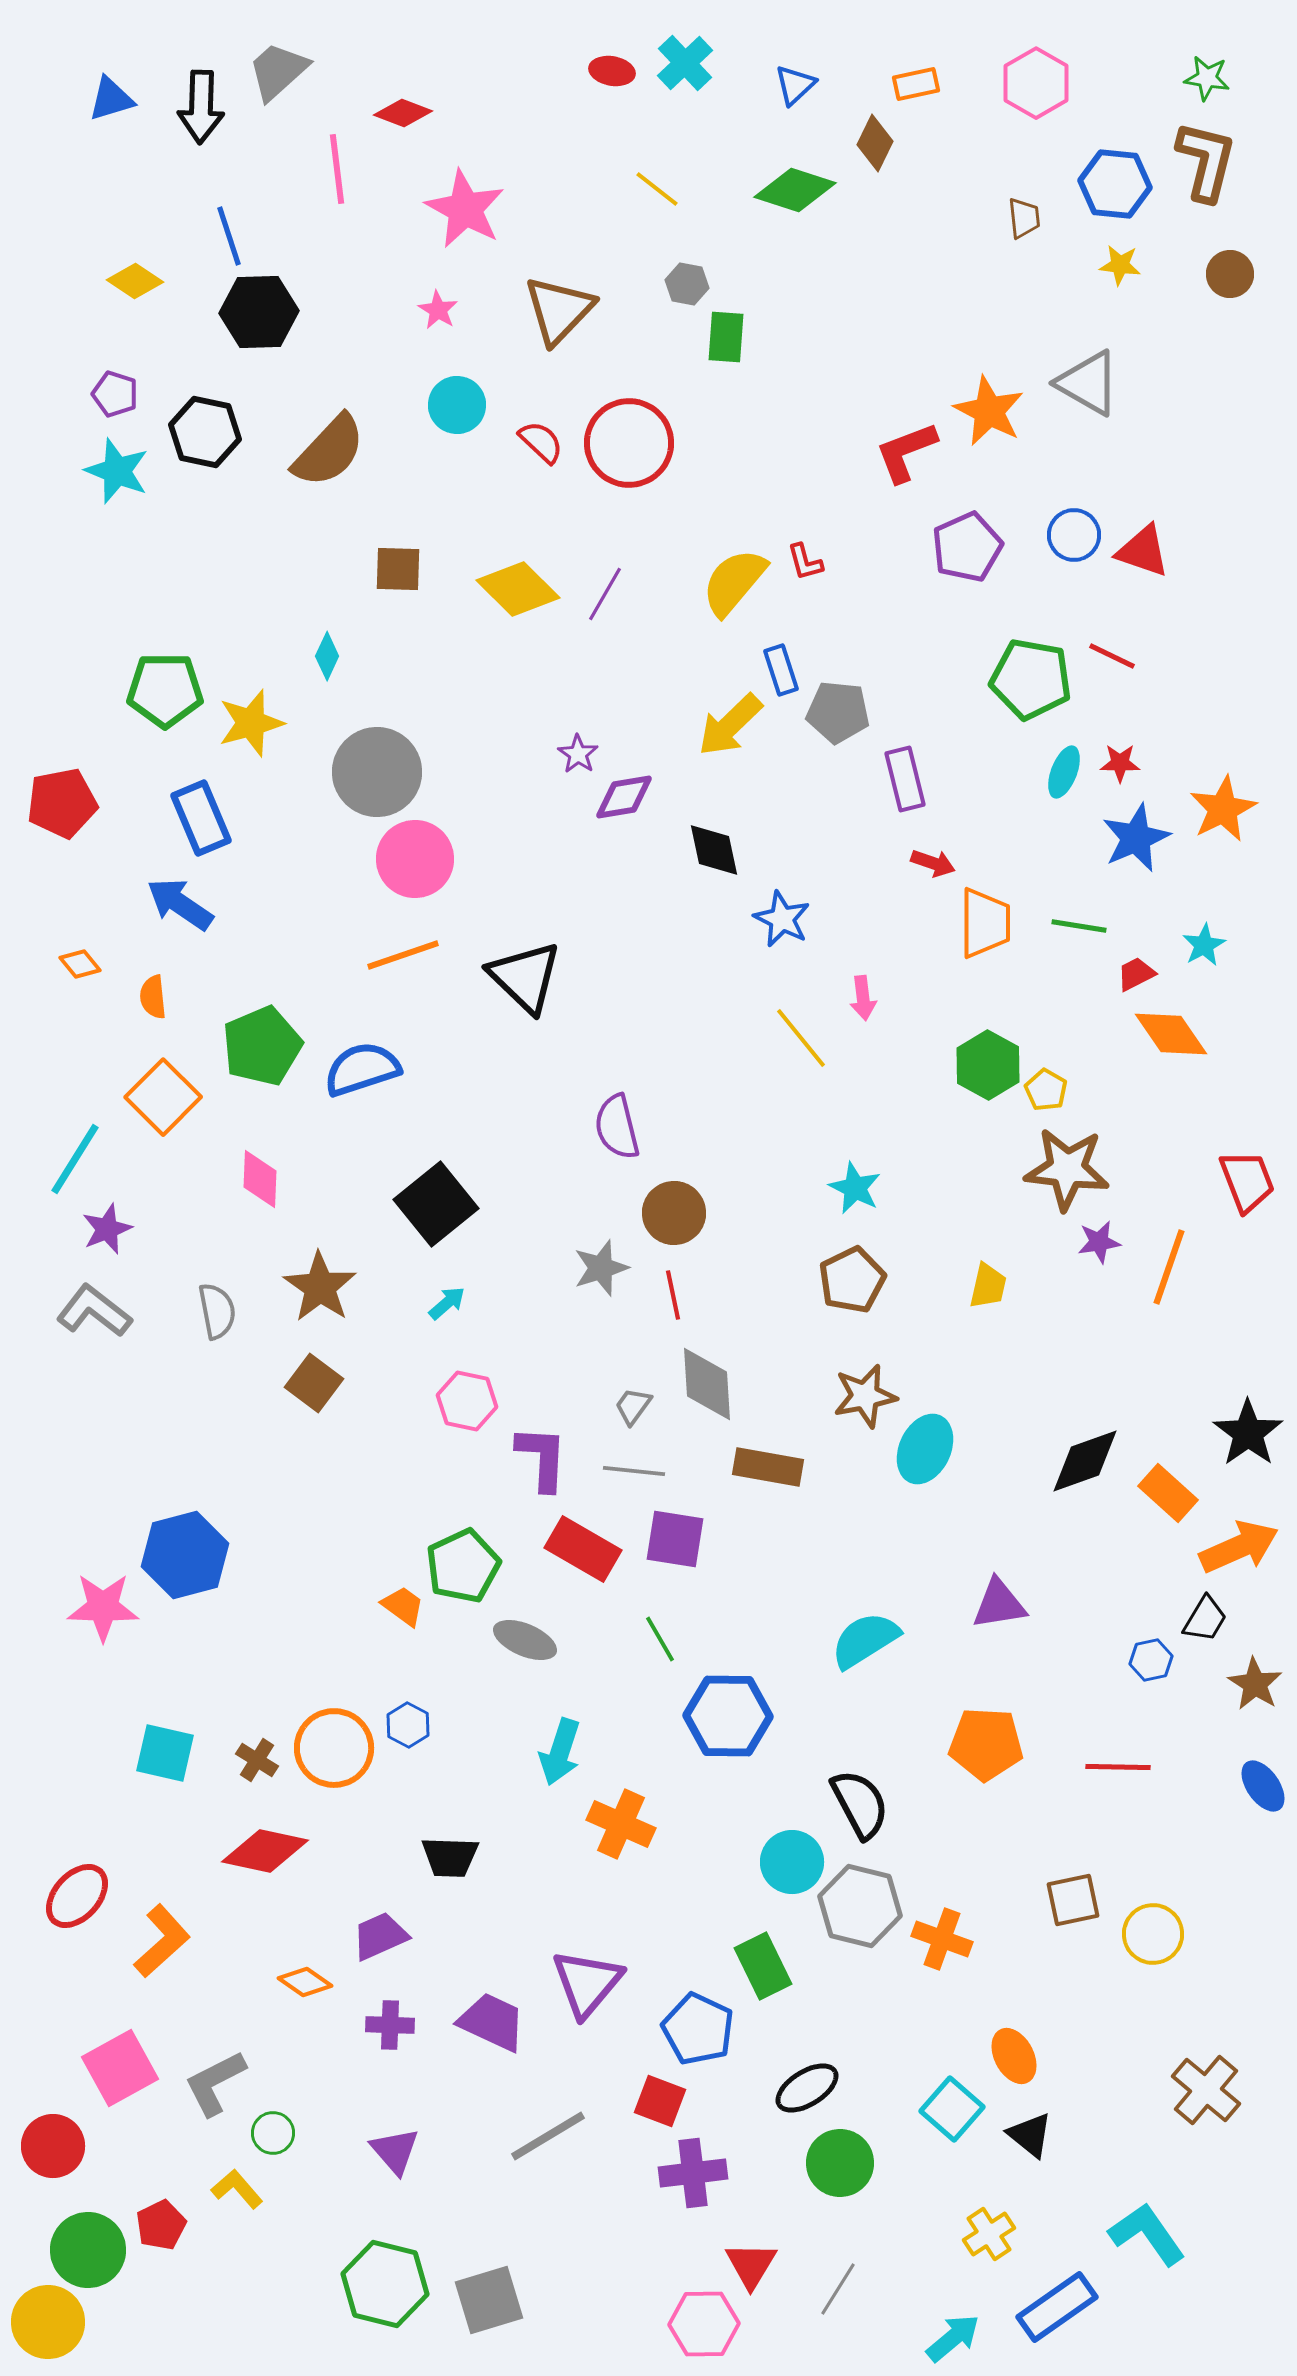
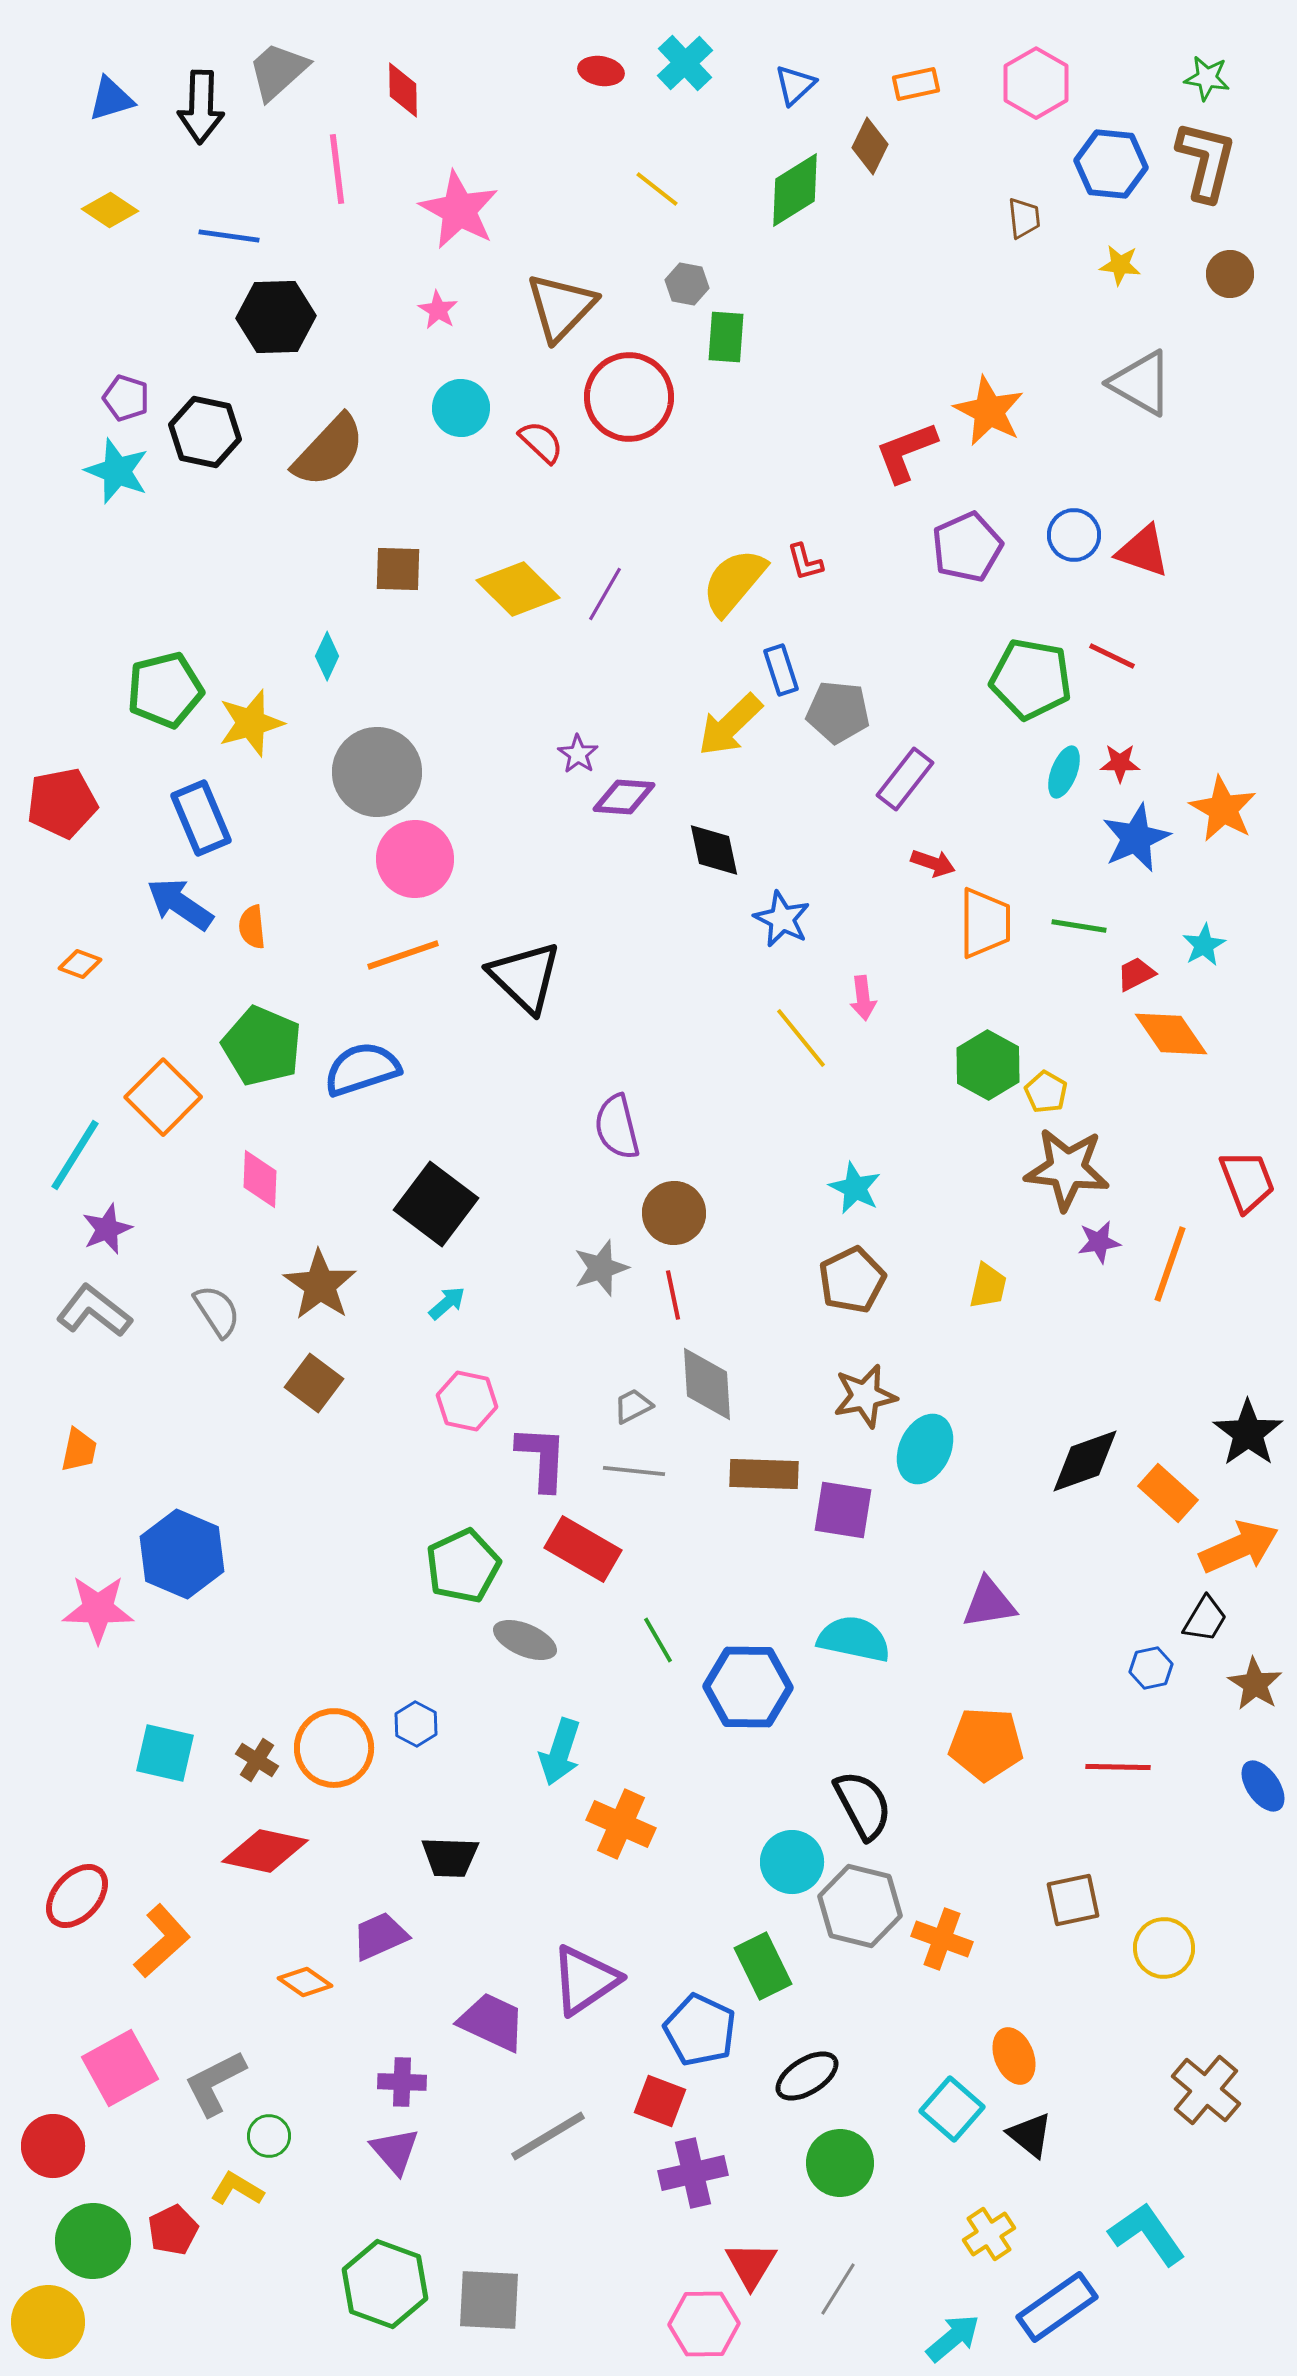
red ellipse at (612, 71): moved 11 px left
red diamond at (403, 113): moved 23 px up; rotated 68 degrees clockwise
brown diamond at (875, 143): moved 5 px left, 3 px down
blue hexagon at (1115, 184): moved 4 px left, 20 px up
green diamond at (795, 190): rotated 50 degrees counterclockwise
pink star at (465, 209): moved 6 px left, 1 px down
blue line at (229, 236): rotated 64 degrees counterclockwise
yellow diamond at (135, 281): moved 25 px left, 71 px up
brown triangle at (559, 310): moved 2 px right, 3 px up
black hexagon at (259, 312): moved 17 px right, 5 px down
gray triangle at (1088, 383): moved 53 px right
purple pentagon at (115, 394): moved 11 px right, 4 px down
cyan circle at (457, 405): moved 4 px right, 3 px down
red circle at (629, 443): moved 46 px up
green pentagon at (165, 690): rotated 14 degrees counterclockwise
purple rectangle at (905, 779): rotated 52 degrees clockwise
purple diamond at (624, 797): rotated 14 degrees clockwise
orange star at (1223, 809): rotated 16 degrees counterclockwise
orange diamond at (80, 964): rotated 30 degrees counterclockwise
orange semicircle at (153, 997): moved 99 px right, 70 px up
green pentagon at (262, 1046): rotated 26 degrees counterclockwise
yellow pentagon at (1046, 1090): moved 2 px down
cyan line at (75, 1159): moved 4 px up
black square at (436, 1204): rotated 14 degrees counterclockwise
orange line at (1169, 1267): moved 1 px right, 3 px up
brown star at (320, 1287): moved 2 px up
gray semicircle at (217, 1311): rotated 22 degrees counterclockwise
gray trapezoid at (633, 1406): rotated 27 degrees clockwise
brown rectangle at (768, 1467): moved 4 px left, 7 px down; rotated 8 degrees counterclockwise
purple square at (675, 1539): moved 168 px right, 29 px up
blue hexagon at (185, 1555): moved 3 px left, 1 px up; rotated 22 degrees counterclockwise
purple triangle at (999, 1604): moved 10 px left, 1 px up
orange trapezoid at (403, 1606): moved 324 px left, 156 px up; rotated 66 degrees clockwise
pink star at (103, 1607): moved 5 px left, 2 px down
green line at (660, 1639): moved 2 px left, 1 px down
cyan semicircle at (865, 1640): moved 11 px left, 1 px up; rotated 44 degrees clockwise
blue hexagon at (1151, 1660): moved 8 px down
blue hexagon at (728, 1716): moved 20 px right, 29 px up
blue hexagon at (408, 1725): moved 8 px right, 1 px up
black semicircle at (860, 1804): moved 3 px right, 1 px down
yellow circle at (1153, 1934): moved 11 px right, 14 px down
purple triangle at (587, 1983): moved 2 px left, 3 px up; rotated 16 degrees clockwise
purple cross at (390, 2025): moved 12 px right, 57 px down
blue pentagon at (698, 2029): moved 2 px right, 1 px down
orange ellipse at (1014, 2056): rotated 6 degrees clockwise
black ellipse at (807, 2088): moved 12 px up
green circle at (273, 2133): moved 4 px left, 3 px down
purple cross at (693, 2173): rotated 6 degrees counterclockwise
yellow L-shape at (237, 2189): rotated 18 degrees counterclockwise
red pentagon at (161, 2225): moved 12 px right, 5 px down
green circle at (88, 2250): moved 5 px right, 9 px up
green hexagon at (385, 2284): rotated 6 degrees clockwise
gray square at (489, 2300): rotated 20 degrees clockwise
